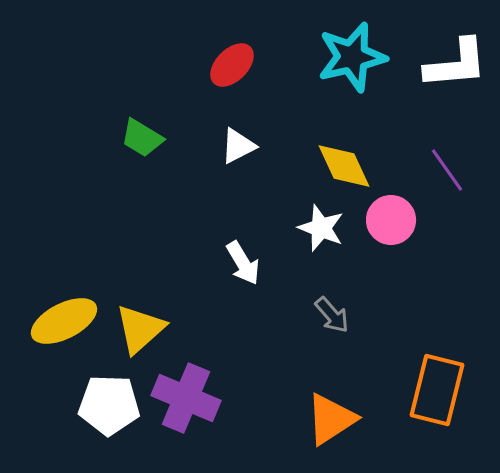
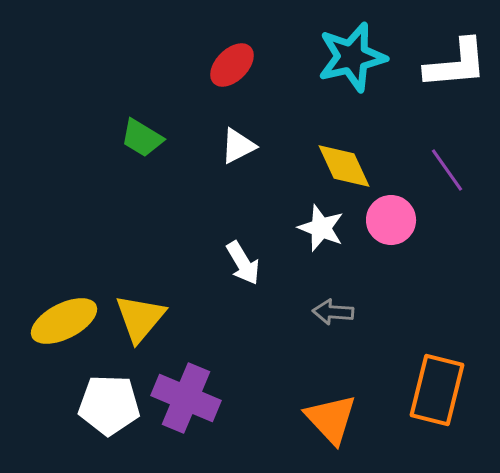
gray arrow: moved 1 px right, 3 px up; rotated 135 degrees clockwise
yellow triangle: moved 11 px up; rotated 8 degrees counterclockwise
orange triangle: rotated 40 degrees counterclockwise
